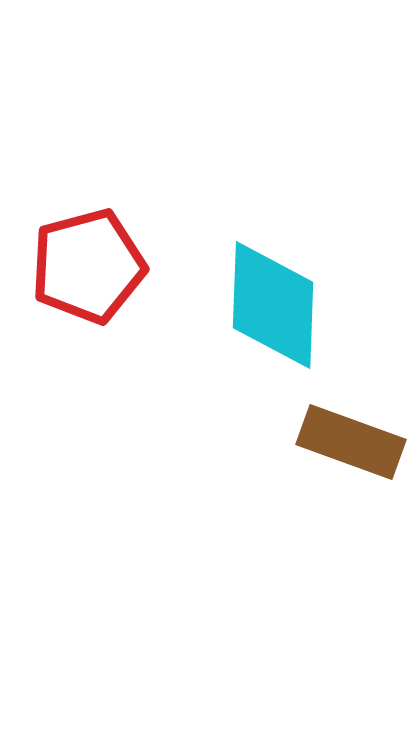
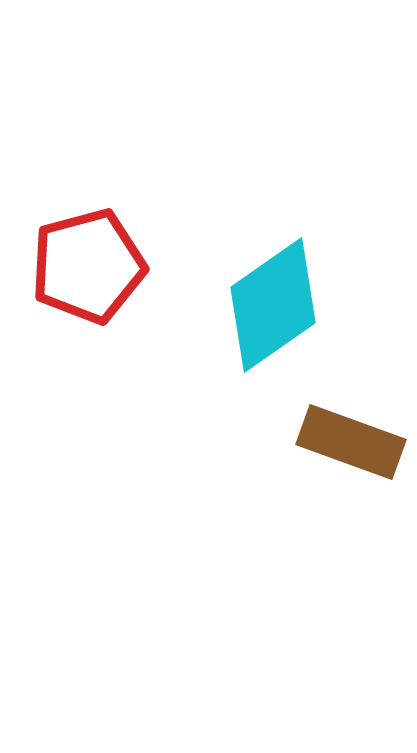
cyan diamond: rotated 53 degrees clockwise
